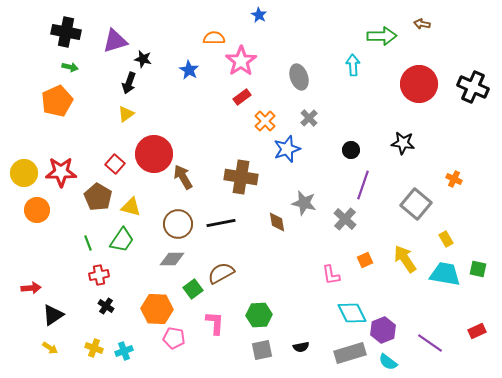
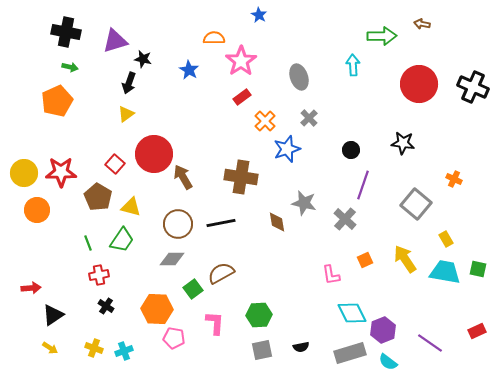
cyan trapezoid at (445, 274): moved 2 px up
